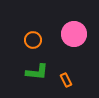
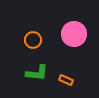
green L-shape: moved 1 px down
orange rectangle: rotated 40 degrees counterclockwise
